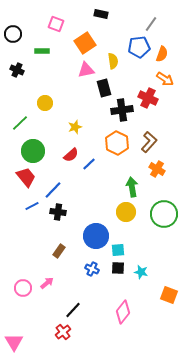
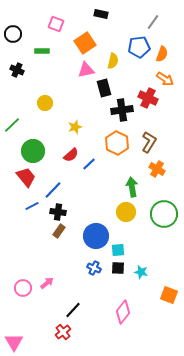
gray line at (151, 24): moved 2 px right, 2 px up
yellow semicircle at (113, 61): rotated 21 degrees clockwise
green line at (20, 123): moved 8 px left, 2 px down
brown L-shape at (149, 142): rotated 10 degrees counterclockwise
brown rectangle at (59, 251): moved 20 px up
blue cross at (92, 269): moved 2 px right, 1 px up
